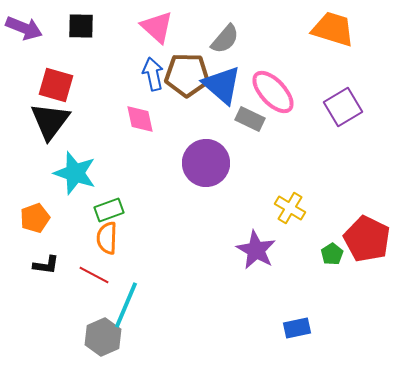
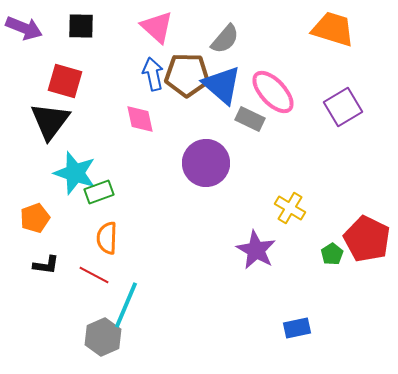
red square: moved 9 px right, 4 px up
green rectangle: moved 10 px left, 18 px up
